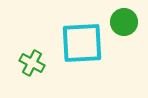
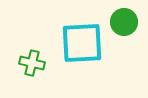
green cross: rotated 15 degrees counterclockwise
